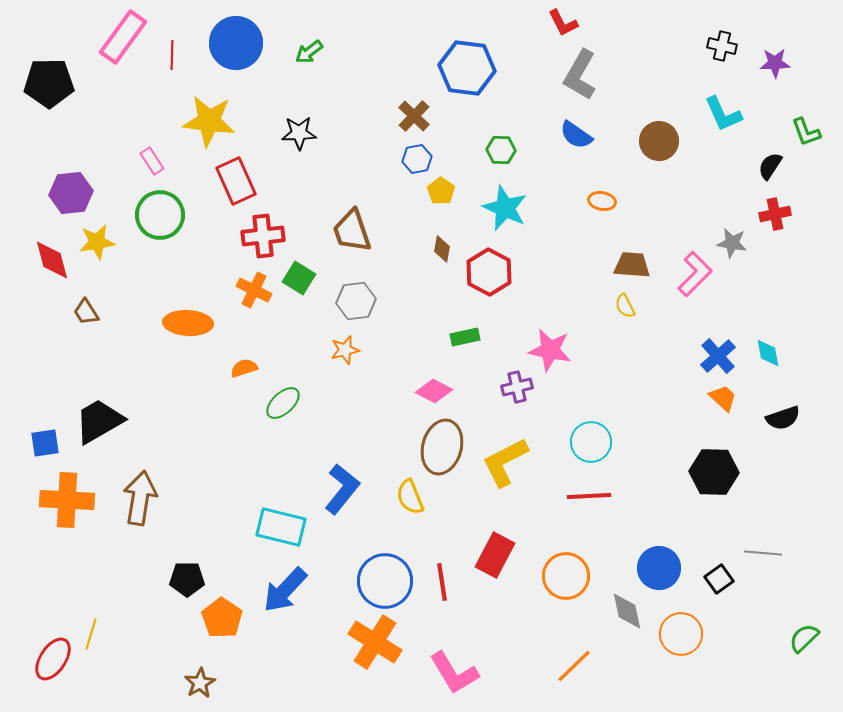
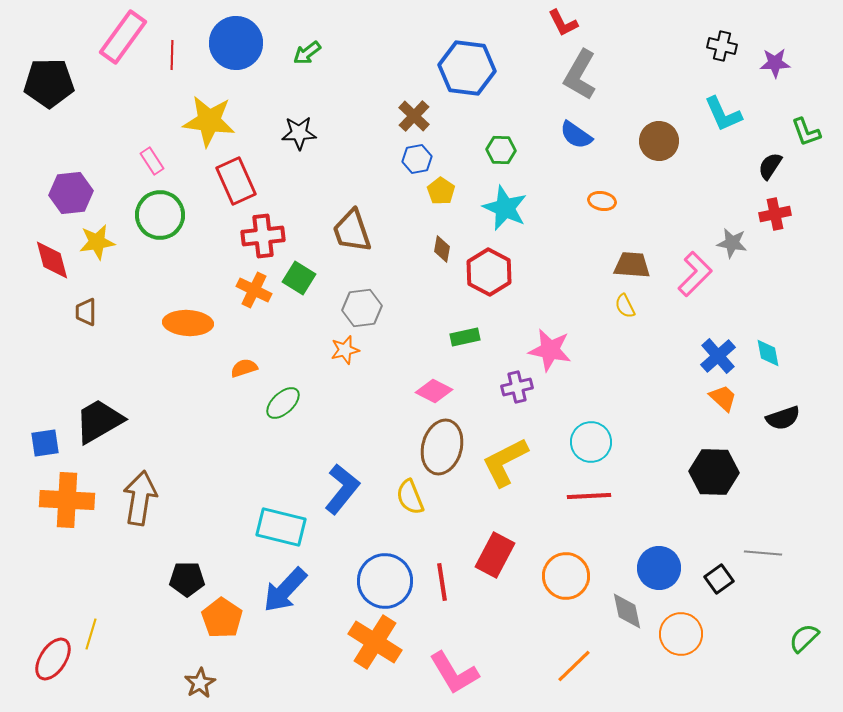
green arrow at (309, 52): moved 2 px left, 1 px down
gray hexagon at (356, 301): moved 6 px right, 7 px down
brown trapezoid at (86, 312): rotated 32 degrees clockwise
